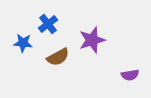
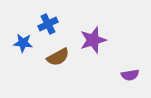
blue cross: rotated 12 degrees clockwise
purple star: moved 1 px right
